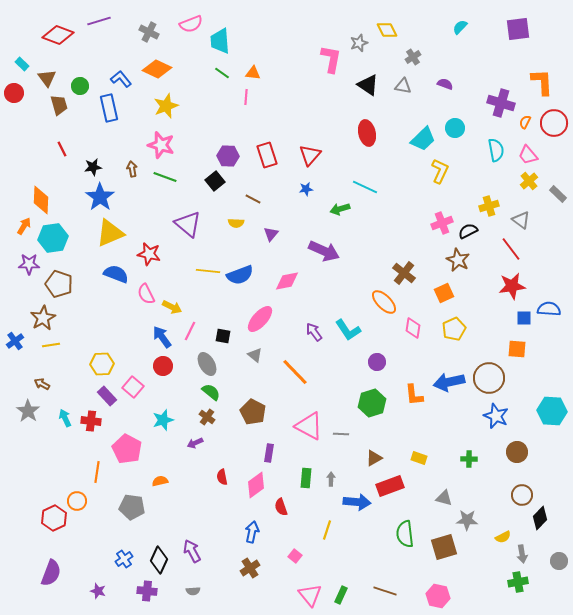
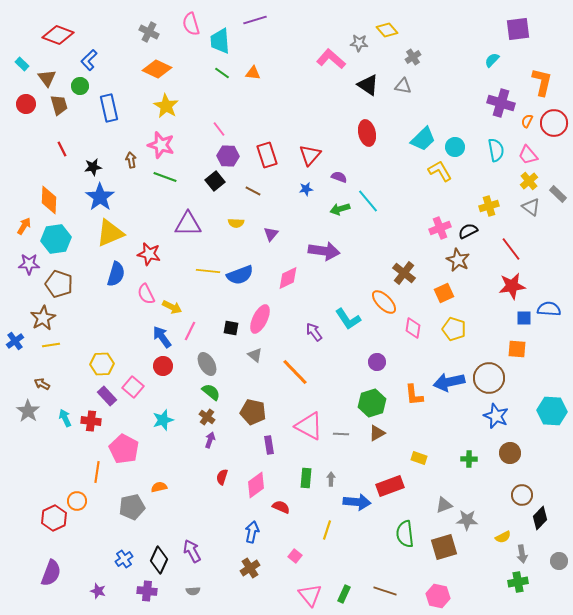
purple line at (99, 21): moved 156 px right, 1 px up
pink semicircle at (191, 24): rotated 95 degrees clockwise
cyan semicircle at (460, 27): moved 32 px right, 33 px down
yellow diamond at (387, 30): rotated 15 degrees counterclockwise
gray star at (359, 43): rotated 24 degrees clockwise
pink L-shape at (331, 59): rotated 60 degrees counterclockwise
blue L-shape at (121, 79): moved 32 px left, 19 px up; rotated 95 degrees counterclockwise
orange L-shape at (542, 82): rotated 16 degrees clockwise
purple semicircle at (445, 84): moved 106 px left, 93 px down
red circle at (14, 93): moved 12 px right, 11 px down
pink line at (246, 97): moved 27 px left, 32 px down; rotated 42 degrees counterclockwise
yellow star at (166, 106): rotated 20 degrees counterclockwise
orange semicircle at (525, 122): moved 2 px right, 1 px up
cyan circle at (455, 128): moved 19 px down
brown arrow at (132, 169): moved 1 px left, 9 px up
yellow L-shape at (440, 171): rotated 55 degrees counterclockwise
cyan line at (365, 187): moved 3 px right, 14 px down; rotated 25 degrees clockwise
brown line at (253, 199): moved 8 px up
orange diamond at (41, 200): moved 8 px right
gray triangle at (521, 220): moved 10 px right, 13 px up
pink cross at (442, 223): moved 2 px left, 5 px down
purple triangle at (188, 224): rotated 40 degrees counterclockwise
cyan hexagon at (53, 238): moved 3 px right, 1 px down
purple arrow at (324, 251): rotated 16 degrees counterclockwise
blue semicircle at (116, 274): rotated 85 degrees clockwise
pink diamond at (287, 281): moved 1 px right, 3 px up; rotated 15 degrees counterclockwise
pink ellipse at (260, 319): rotated 16 degrees counterclockwise
yellow pentagon at (454, 329): rotated 30 degrees counterclockwise
cyan L-shape at (348, 330): moved 11 px up
black square at (223, 336): moved 8 px right, 8 px up
brown pentagon at (253, 412): rotated 15 degrees counterclockwise
purple arrow at (195, 443): moved 15 px right, 3 px up; rotated 133 degrees clockwise
pink pentagon at (127, 449): moved 3 px left
brown circle at (517, 452): moved 7 px left, 1 px down
purple rectangle at (269, 453): moved 8 px up; rotated 18 degrees counterclockwise
brown triangle at (374, 458): moved 3 px right, 25 px up
red semicircle at (222, 477): rotated 28 degrees clockwise
orange semicircle at (160, 481): moved 1 px left, 6 px down
gray triangle at (444, 498): moved 7 px down; rotated 36 degrees counterclockwise
gray pentagon at (132, 507): rotated 20 degrees counterclockwise
red semicircle at (281, 507): rotated 132 degrees clockwise
green rectangle at (341, 595): moved 3 px right, 1 px up
